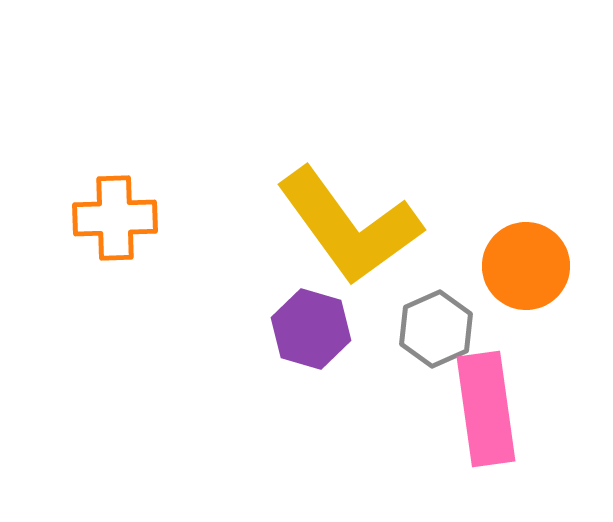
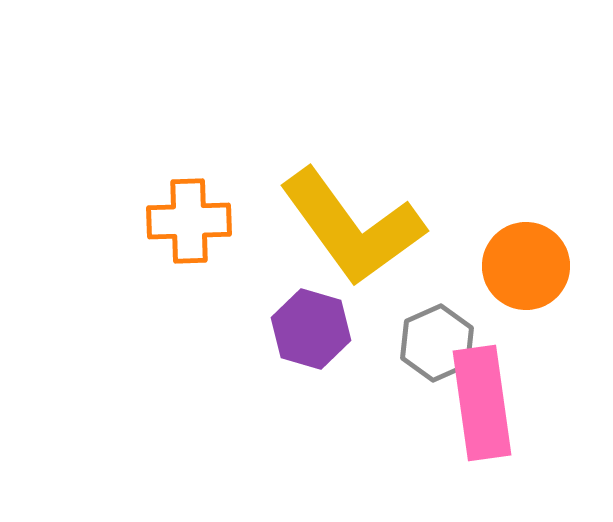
orange cross: moved 74 px right, 3 px down
yellow L-shape: moved 3 px right, 1 px down
gray hexagon: moved 1 px right, 14 px down
pink rectangle: moved 4 px left, 6 px up
